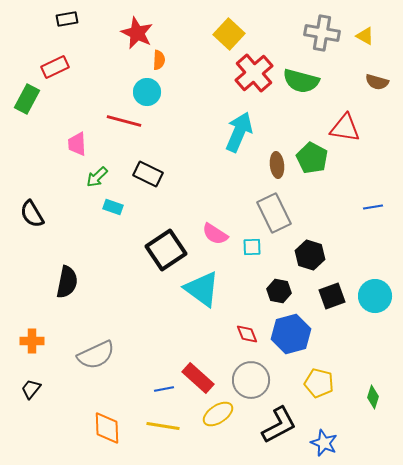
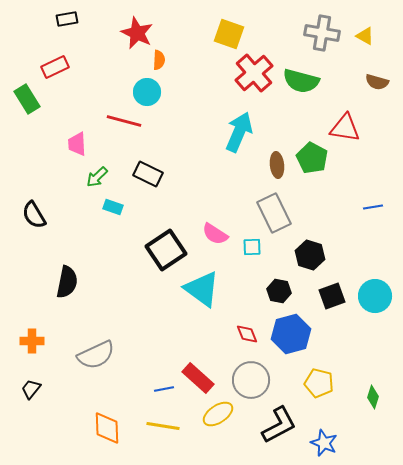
yellow square at (229, 34): rotated 24 degrees counterclockwise
green rectangle at (27, 99): rotated 60 degrees counterclockwise
black semicircle at (32, 214): moved 2 px right, 1 px down
